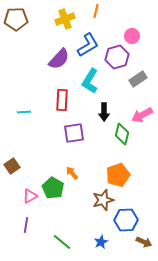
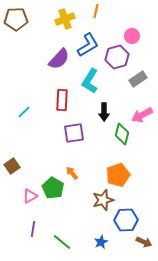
cyan line: rotated 40 degrees counterclockwise
purple line: moved 7 px right, 4 px down
